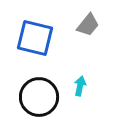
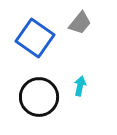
gray trapezoid: moved 8 px left, 2 px up
blue square: rotated 21 degrees clockwise
